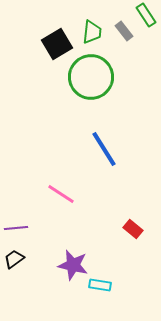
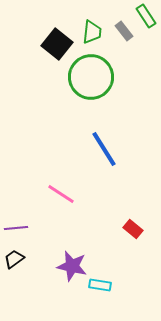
green rectangle: moved 1 px down
black square: rotated 20 degrees counterclockwise
purple star: moved 1 px left, 1 px down
